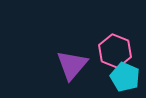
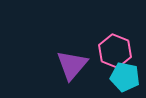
cyan pentagon: rotated 12 degrees counterclockwise
